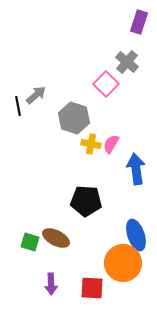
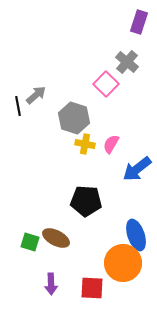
yellow cross: moved 6 px left
blue arrow: moved 1 px right; rotated 120 degrees counterclockwise
